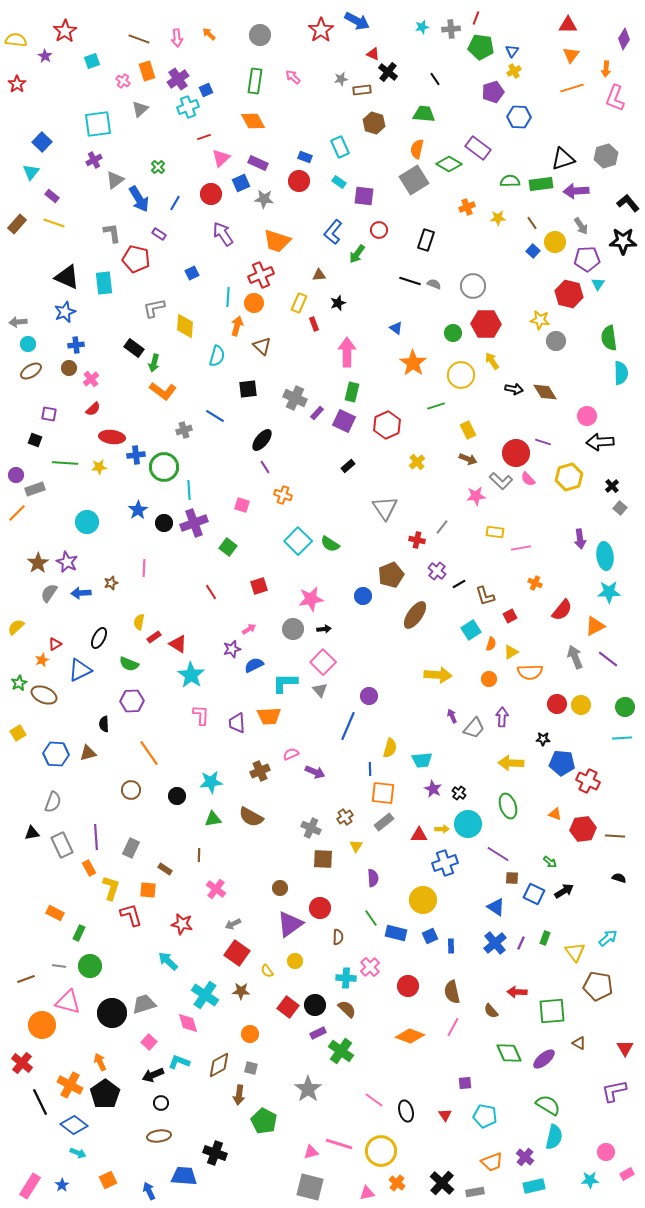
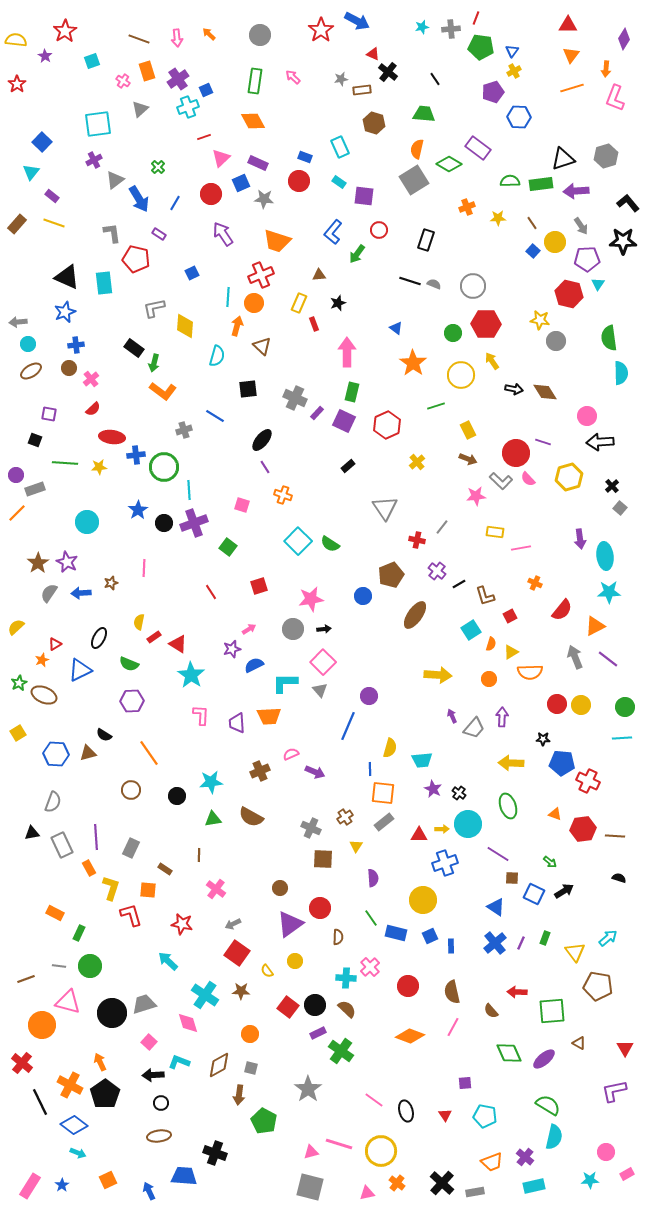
black semicircle at (104, 724): moved 11 px down; rotated 56 degrees counterclockwise
black arrow at (153, 1075): rotated 20 degrees clockwise
